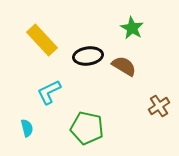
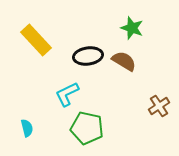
green star: rotated 10 degrees counterclockwise
yellow rectangle: moved 6 px left
brown semicircle: moved 5 px up
cyan L-shape: moved 18 px right, 2 px down
